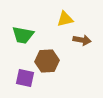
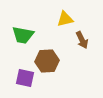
brown arrow: rotated 54 degrees clockwise
